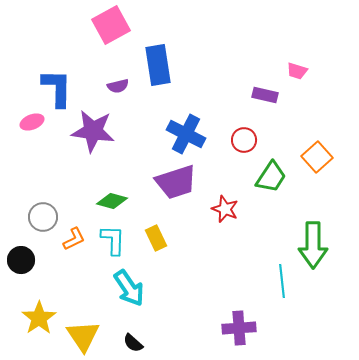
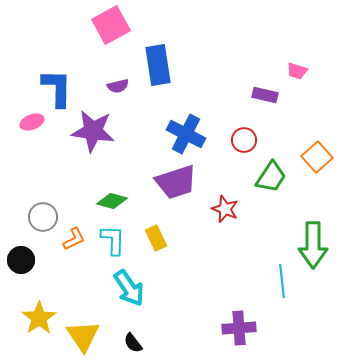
black semicircle: rotated 10 degrees clockwise
